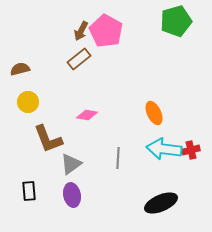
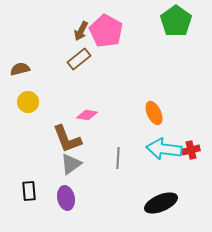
green pentagon: rotated 20 degrees counterclockwise
brown L-shape: moved 19 px right
purple ellipse: moved 6 px left, 3 px down
